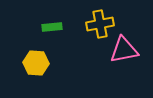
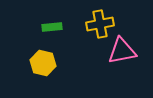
pink triangle: moved 2 px left, 1 px down
yellow hexagon: moved 7 px right; rotated 10 degrees clockwise
